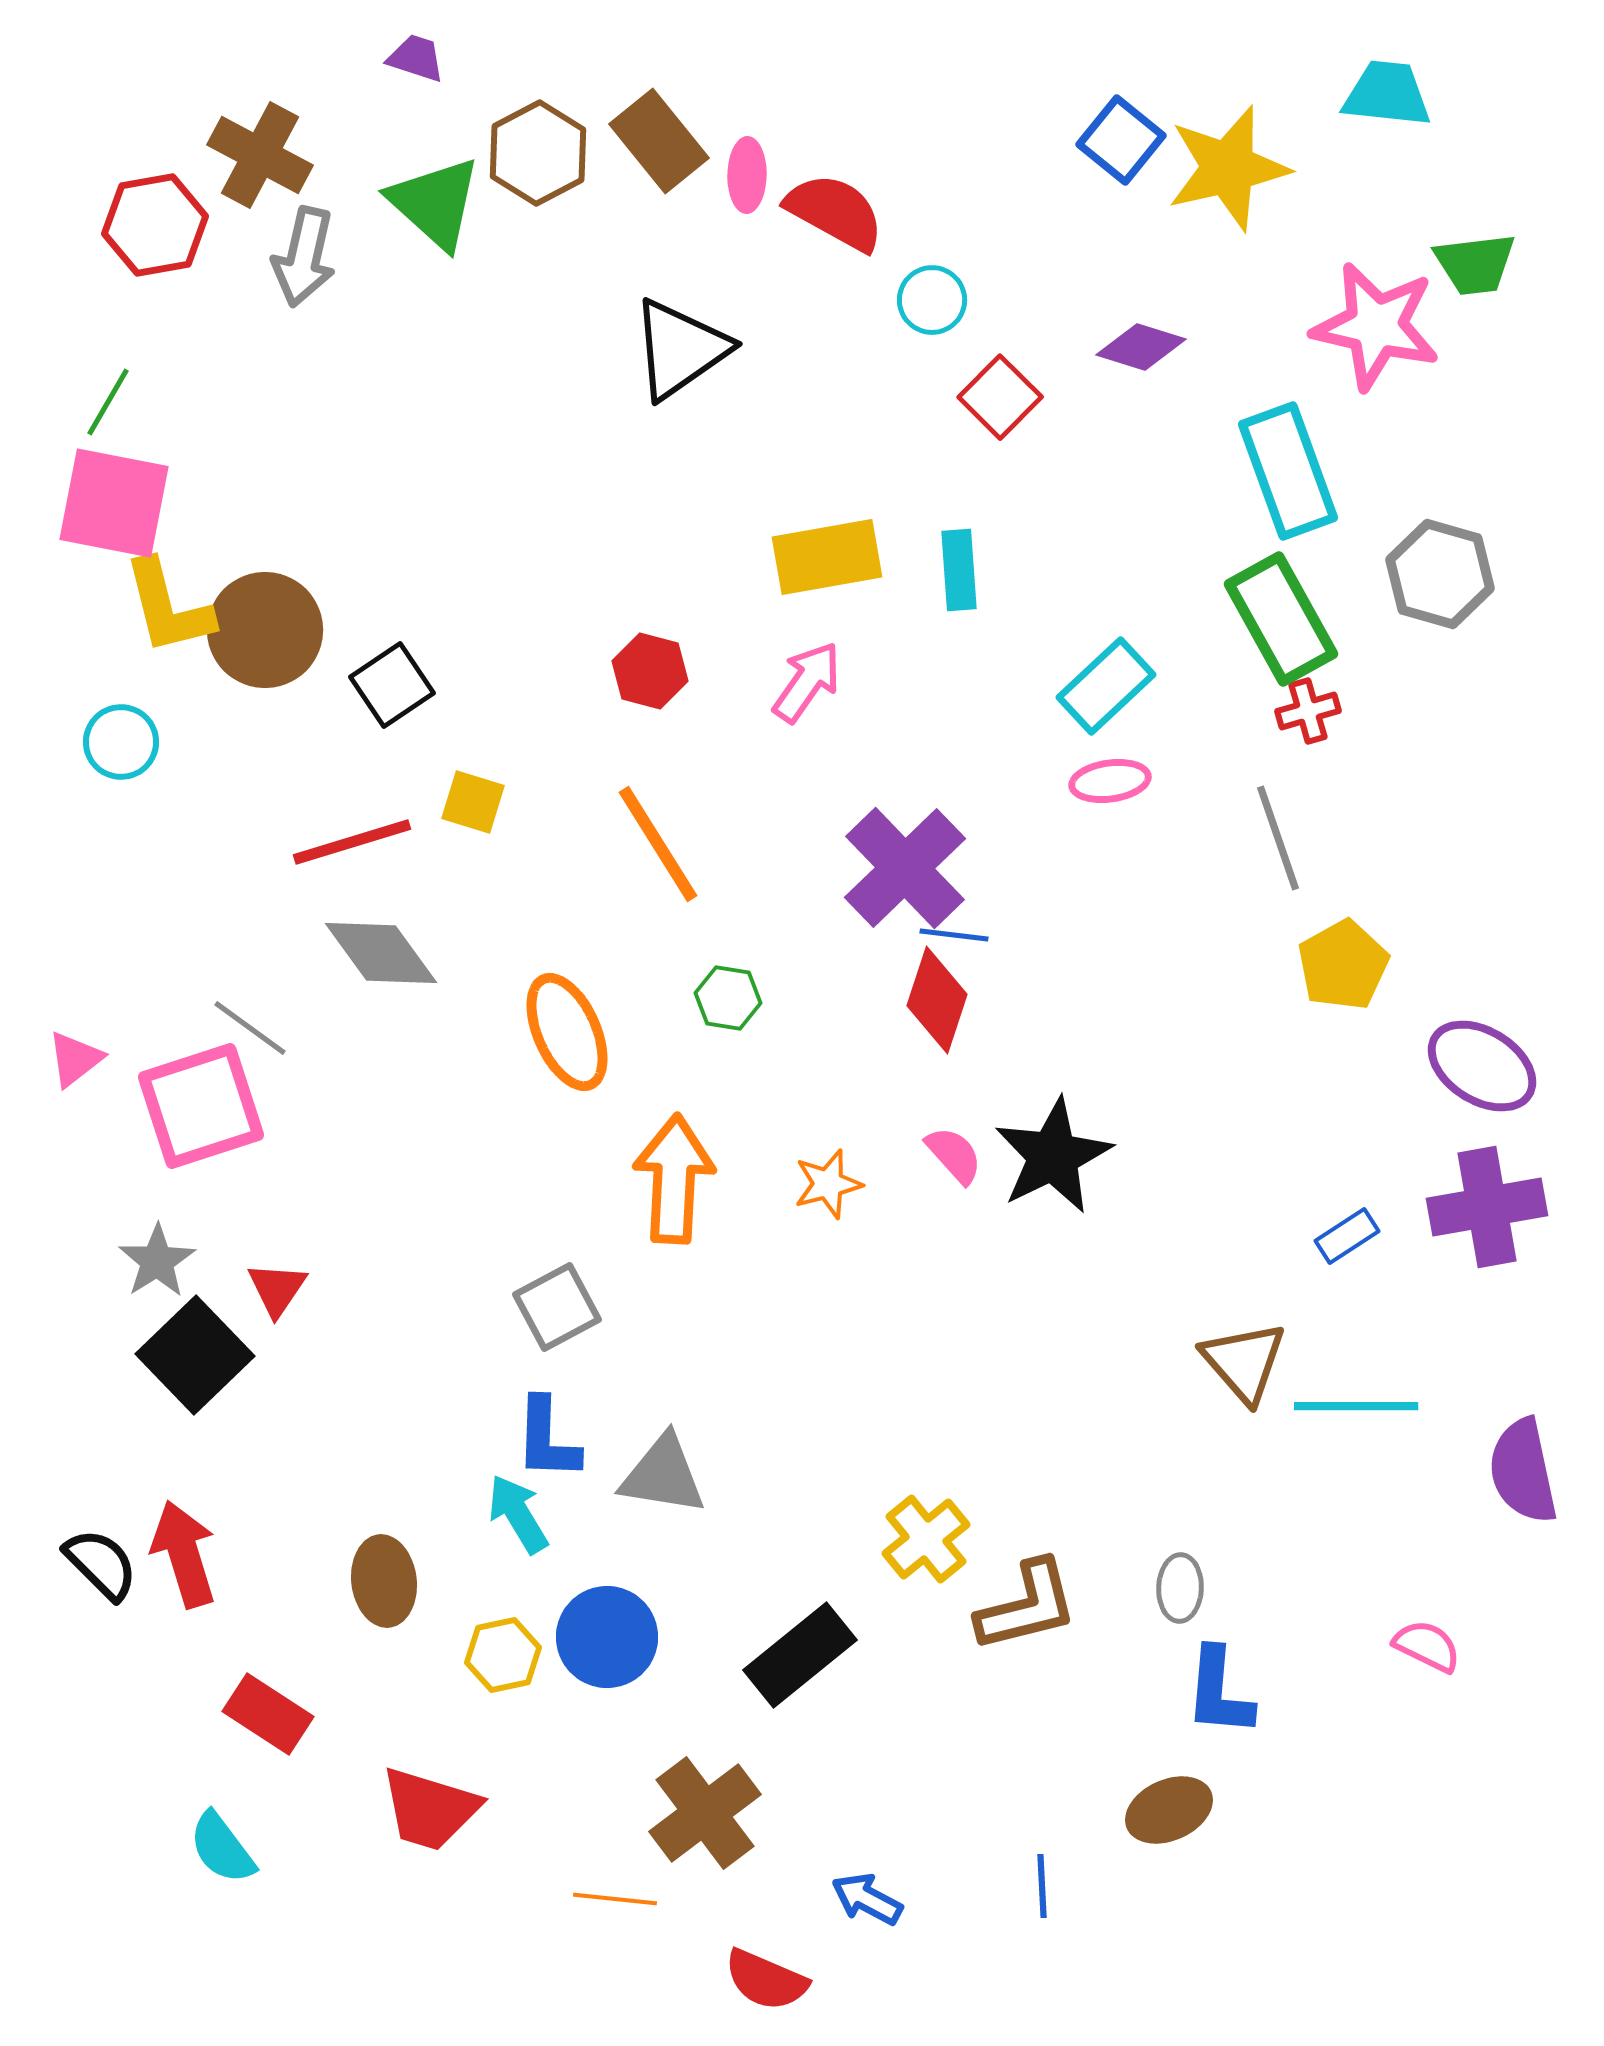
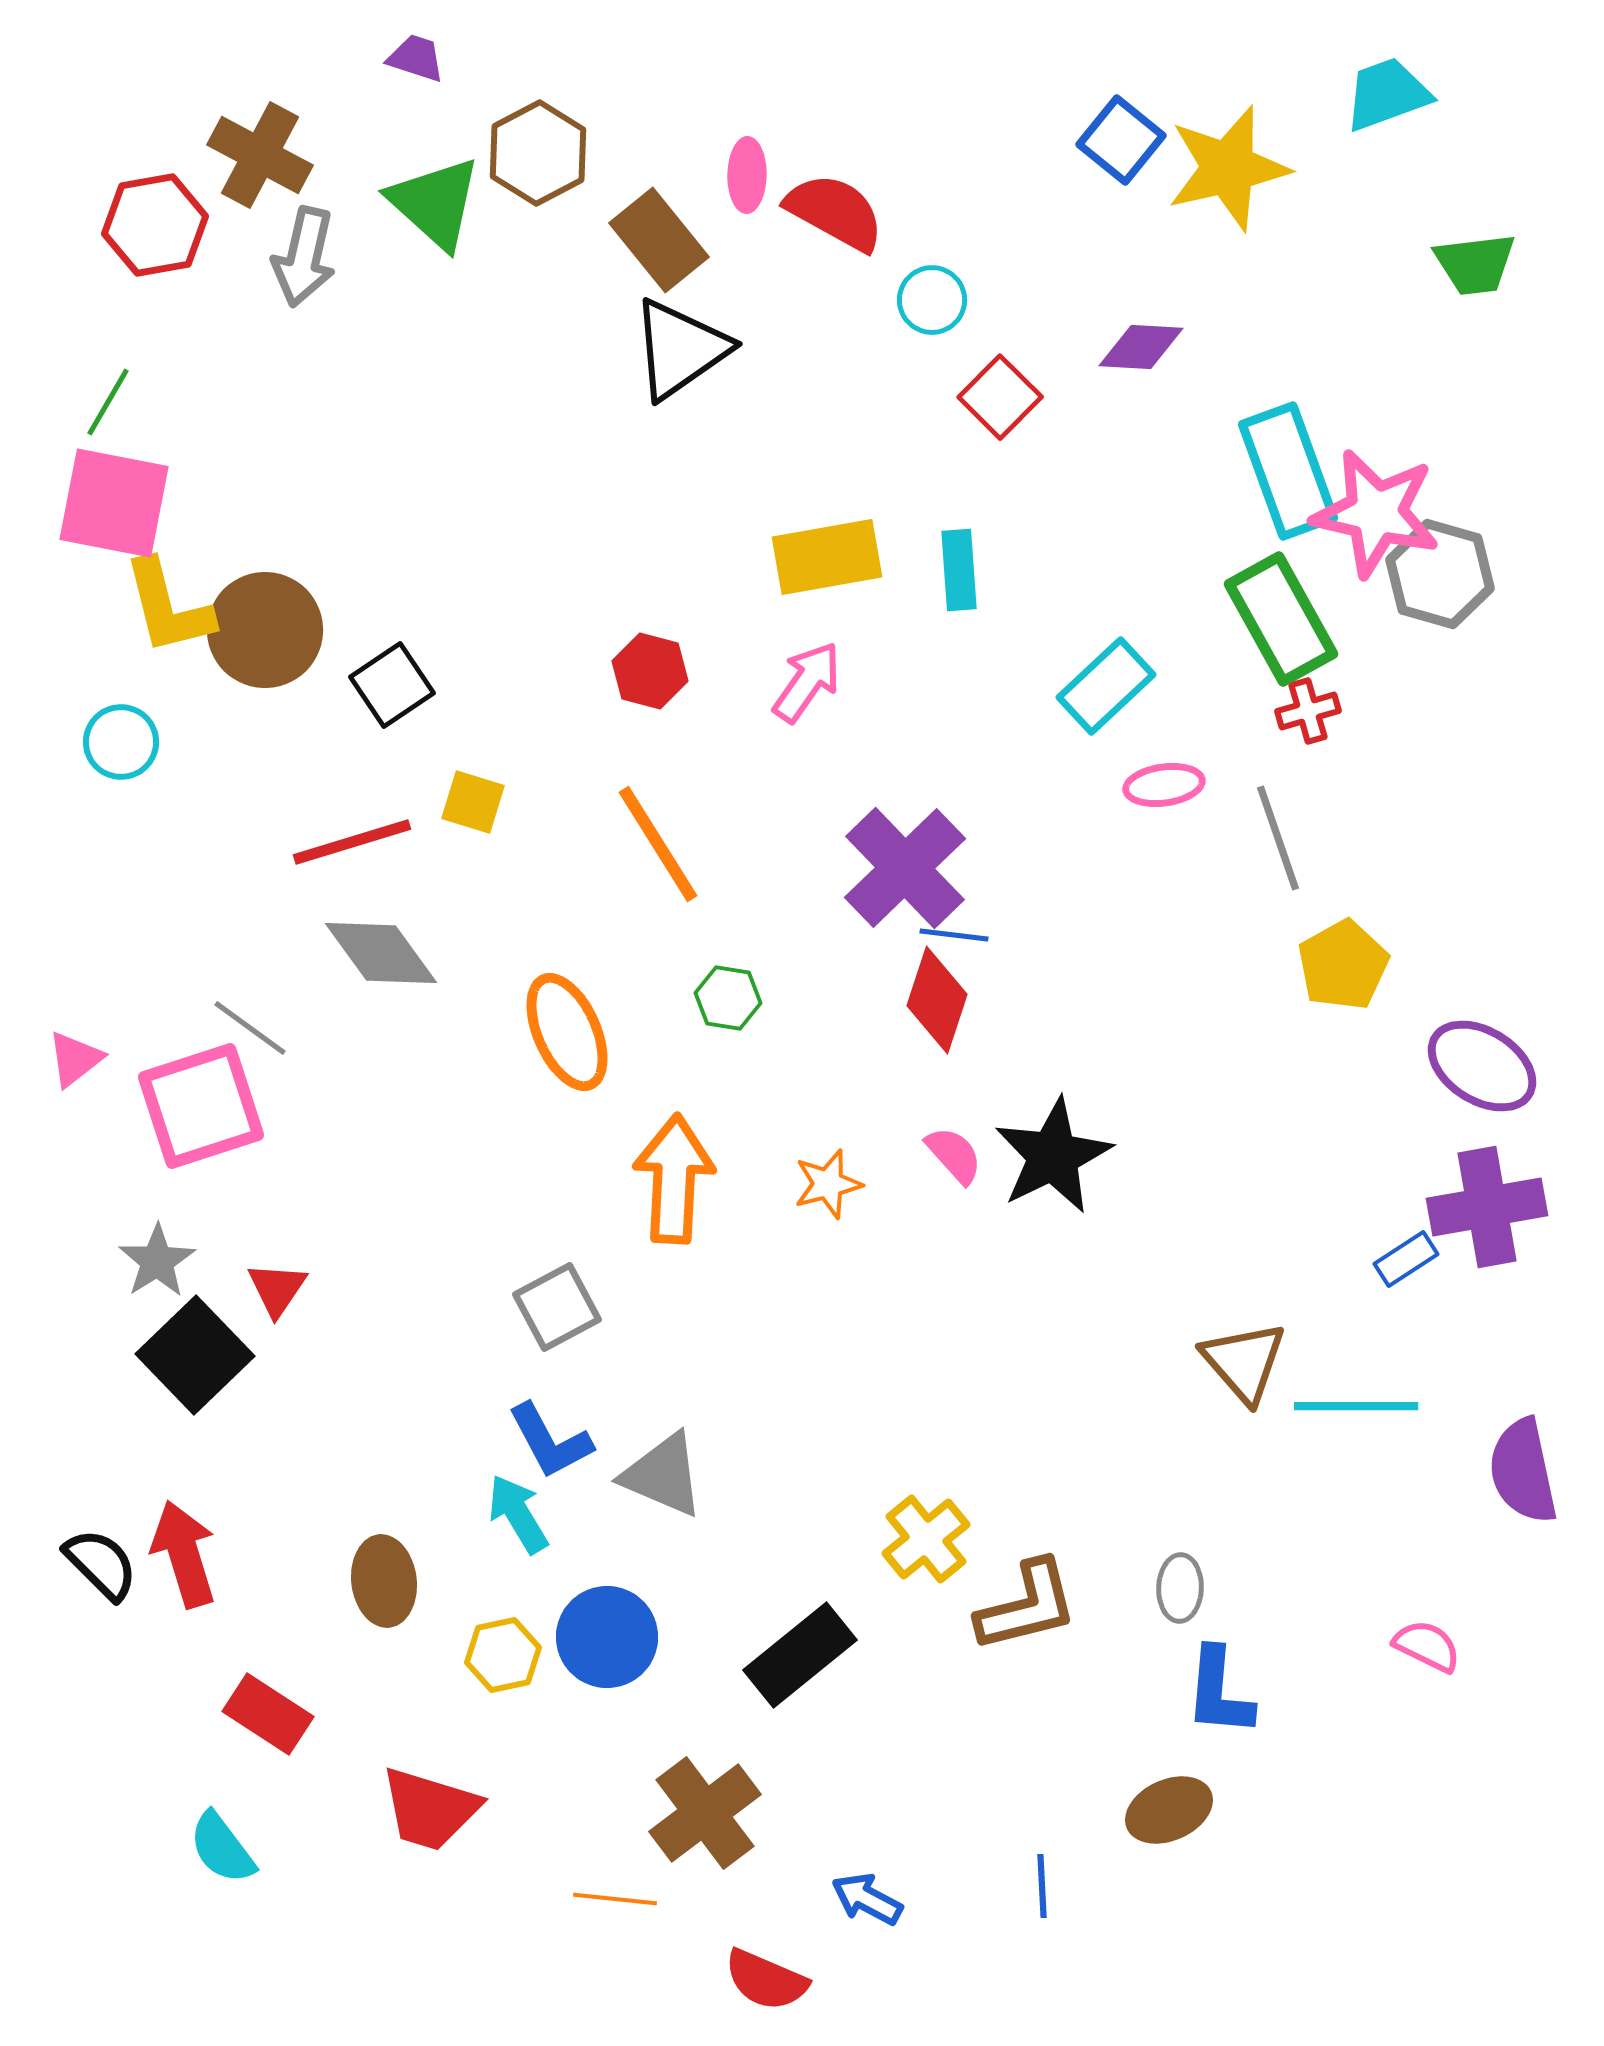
cyan trapezoid at (1387, 94): rotated 26 degrees counterclockwise
brown rectangle at (659, 141): moved 99 px down
pink star at (1376, 326): moved 187 px down
purple diamond at (1141, 347): rotated 14 degrees counterclockwise
pink ellipse at (1110, 781): moved 54 px right, 4 px down
blue rectangle at (1347, 1236): moved 59 px right, 23 px down
blue L-shape at (547, 1439): moved 3 px right, 2 px down; rotated 30 degrees counterclockwise
gray triangle at (663, 1475): rotated 14 degrees clockwise
